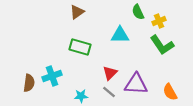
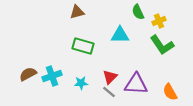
brown triangle: rotated 21 degrees clockwise
green rectangle: moved 3 px right, 1 px up
red triangle: moved 4 px down
brown semicircle: moved 1 px left, 9 px up; rotated 126 degrees counterclockwise
cyan star: moved 13 px up
